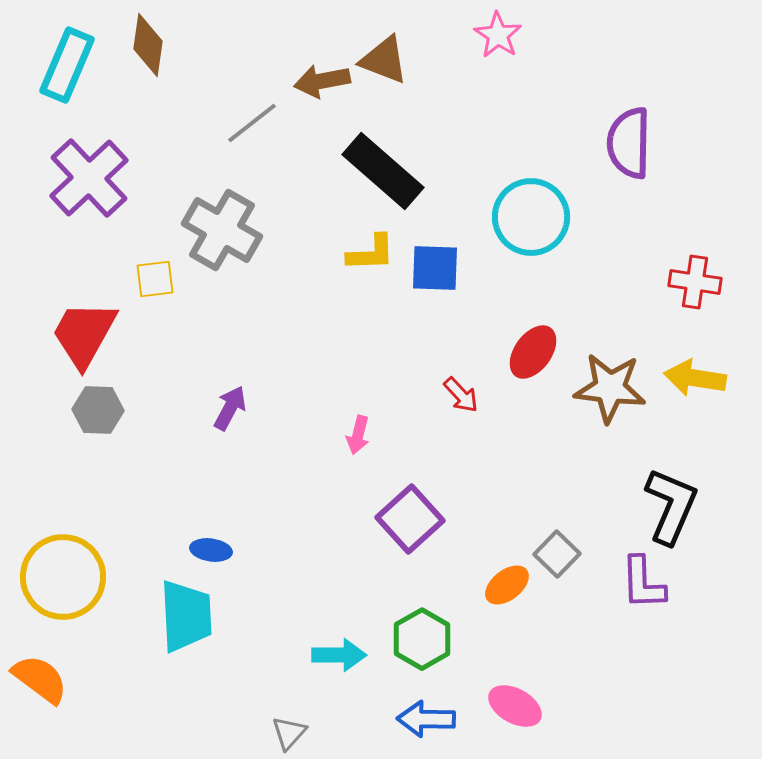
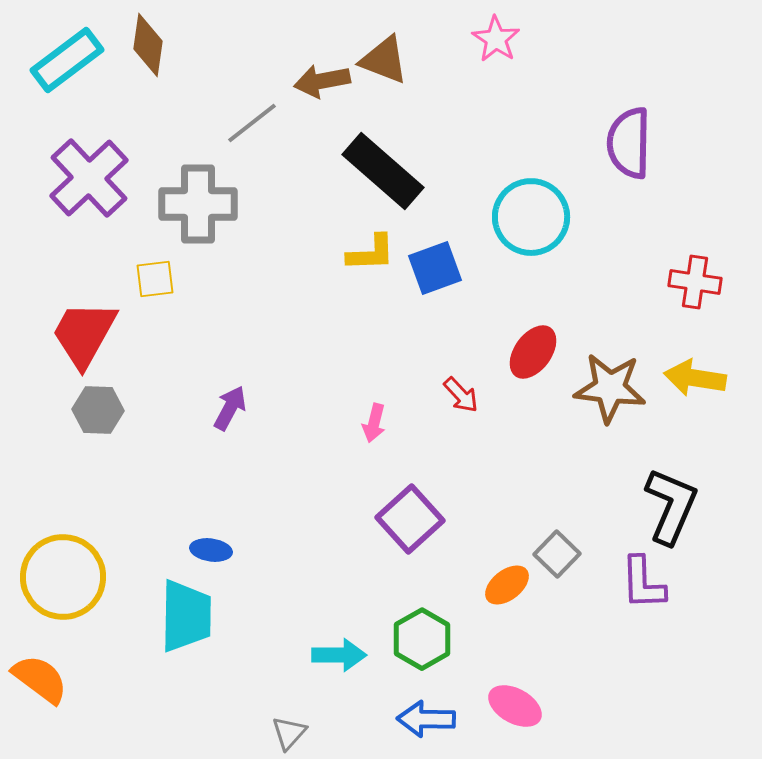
pink star: moved 2 px left, 4 px down
cyan rectangle: moved 5 px up; rotated 30 degrees clockwise
gray cross: moved 24 px left, 26 px up; rotated 30 degrees counterclockwise
blue square: rotated 22 degrees counterclockwise
pink arrow: moved 16 px right, 12 px up
cyan trapezoid: rotated 4 degrees clockwise
